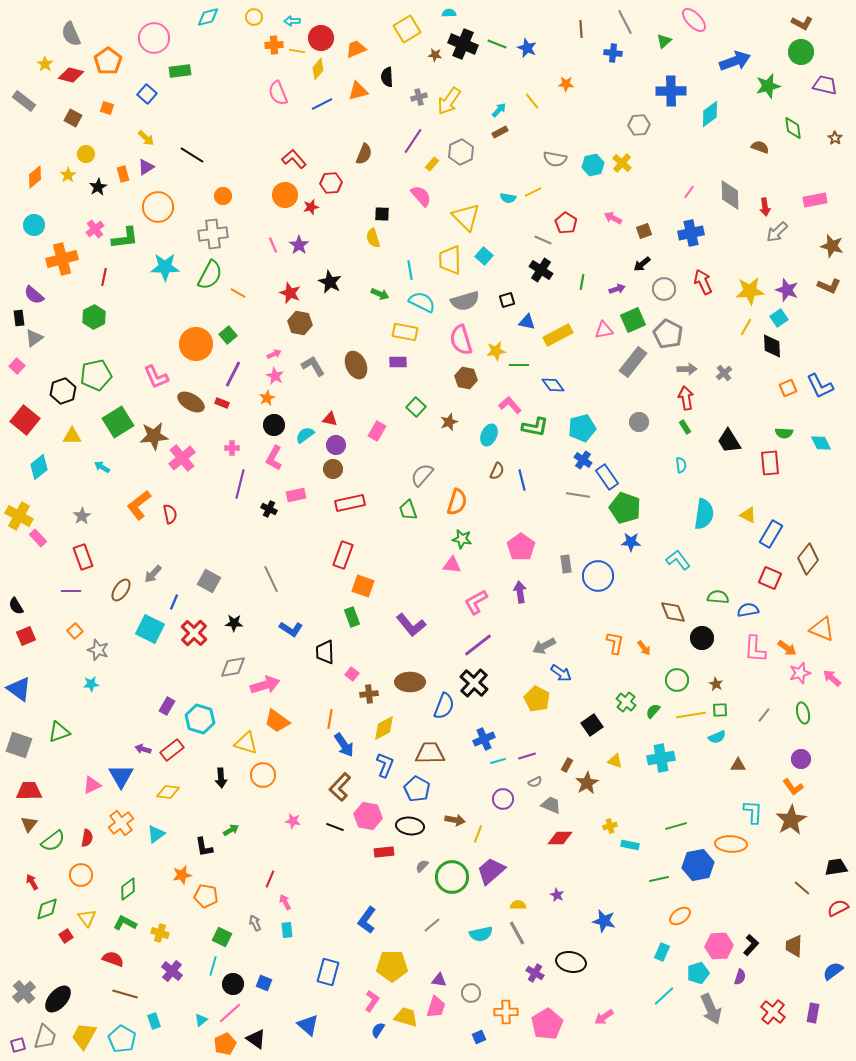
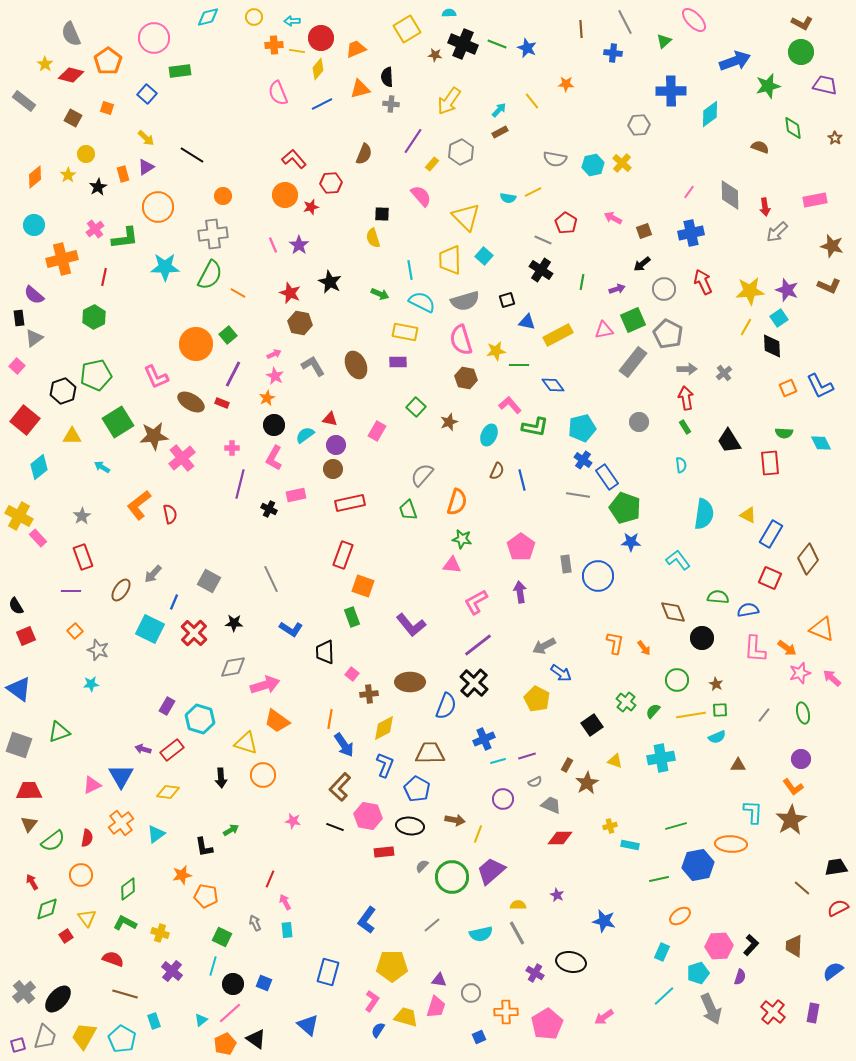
orange triangle at (358, 91): moved 2 px right, 2 px up
gray cross at (419, 97): moved 28 px left, 7 px down; rotated 21 degrees clockwise
blue semicircle at (444, 706): moved 2 px right
